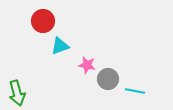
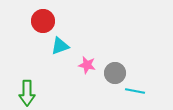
gray circle: moved 7 px right, 6 px up
green arrow: moved 10 px right; rotated 15 degrees clockwise
